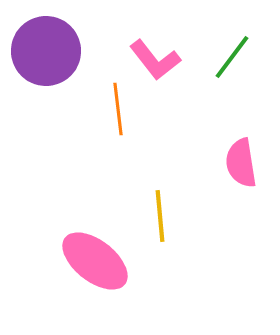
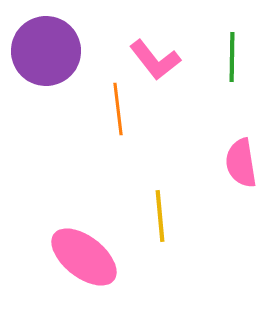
green line: rotated 36 degrees counterclockwise
pink ellipse: moved 11 px left, 4 px up
